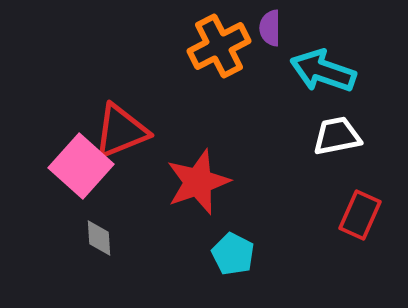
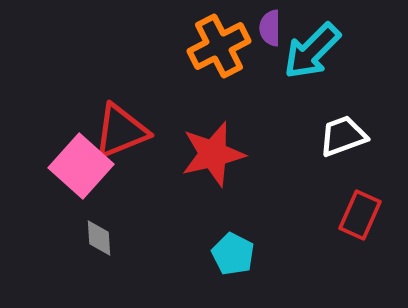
cyan arrow: moved 11 px left, 20 px up; rotated 64 degrees counterclockwise
white trapezoid: moved 6 px right; rotated 9 degrees counterclockwise
red star: moved 15 px right, 28 px up; rotated 6 degrees clockwise
